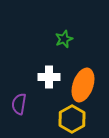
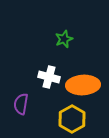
white cross: rotated 15 degrees clockwise
orange ellipse: rotated 68 degrees clockwise
purple semicircle: moved 2 px right
